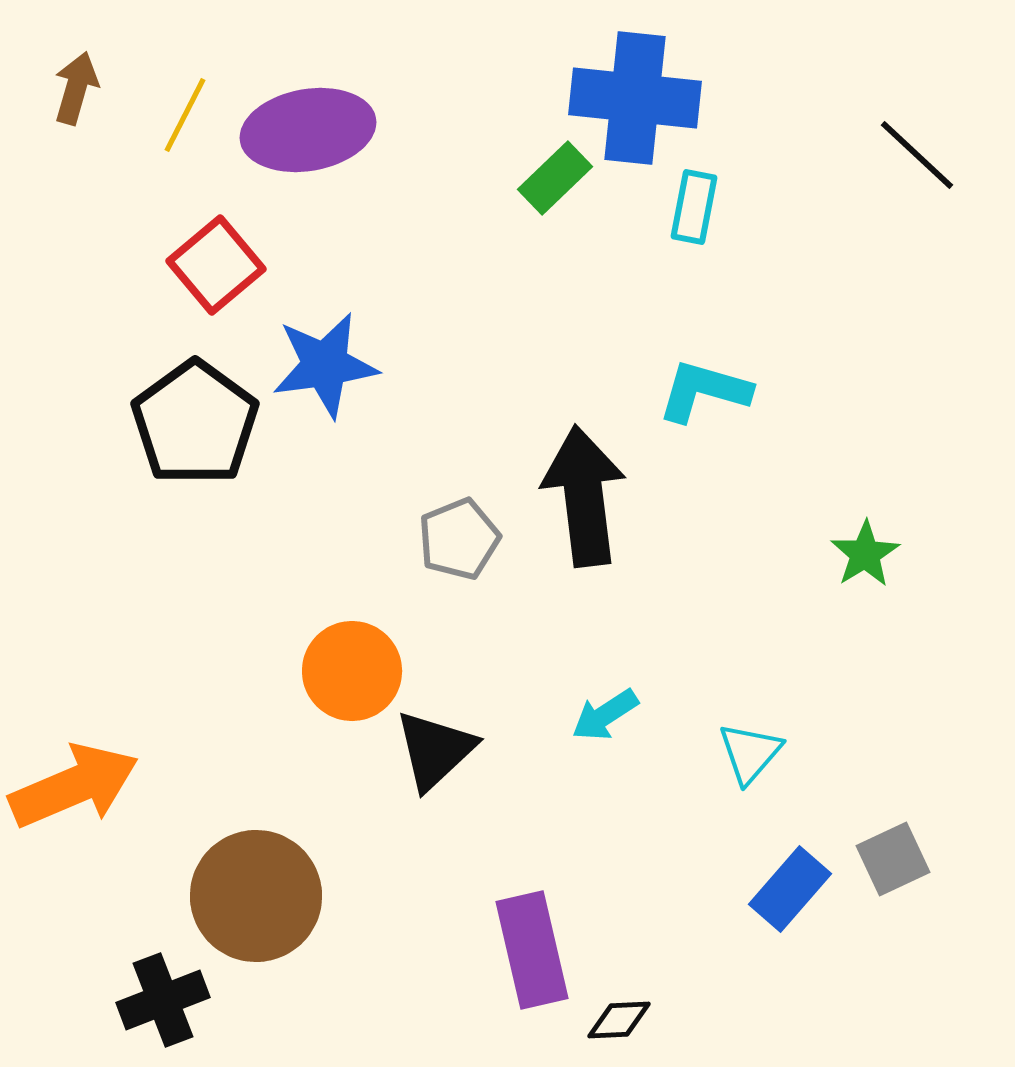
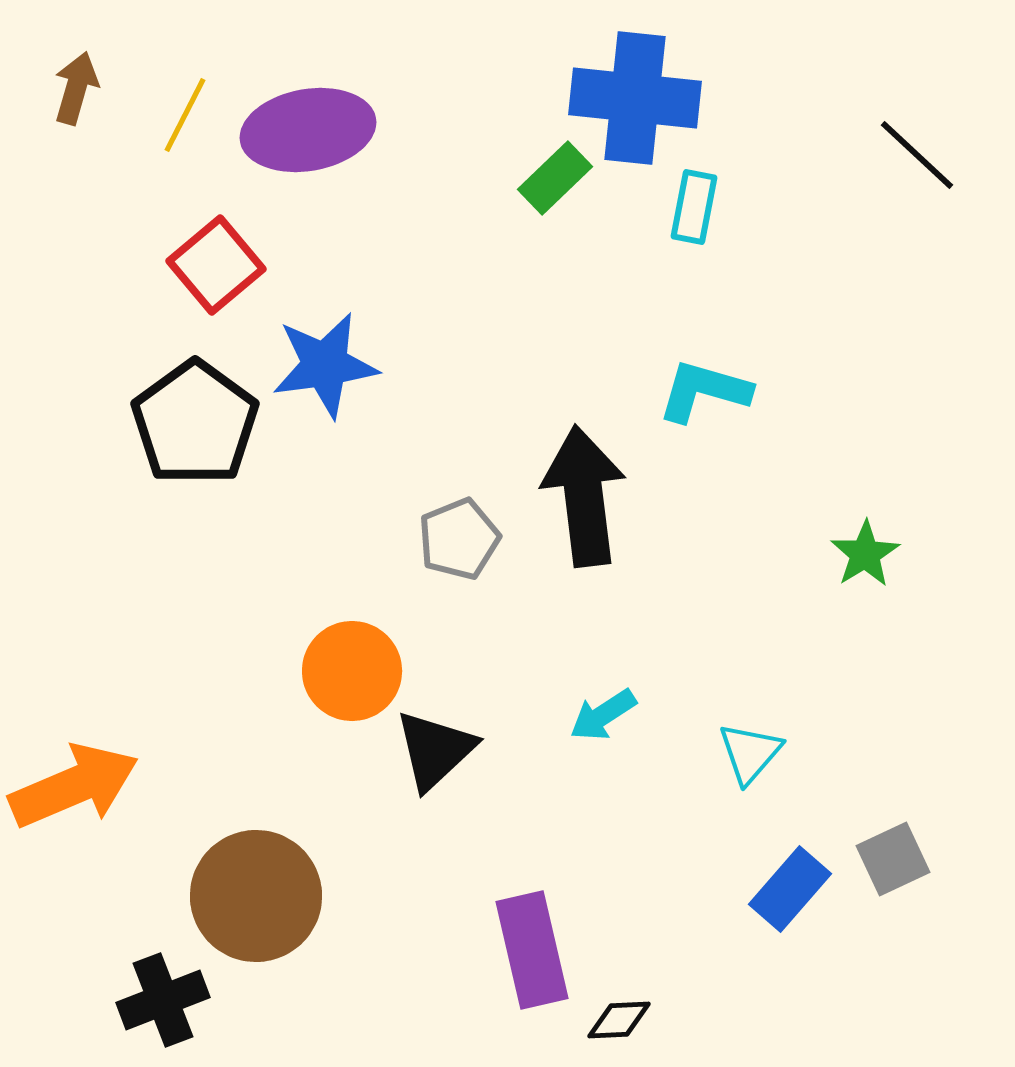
cyan arrow: moved 2 px left
